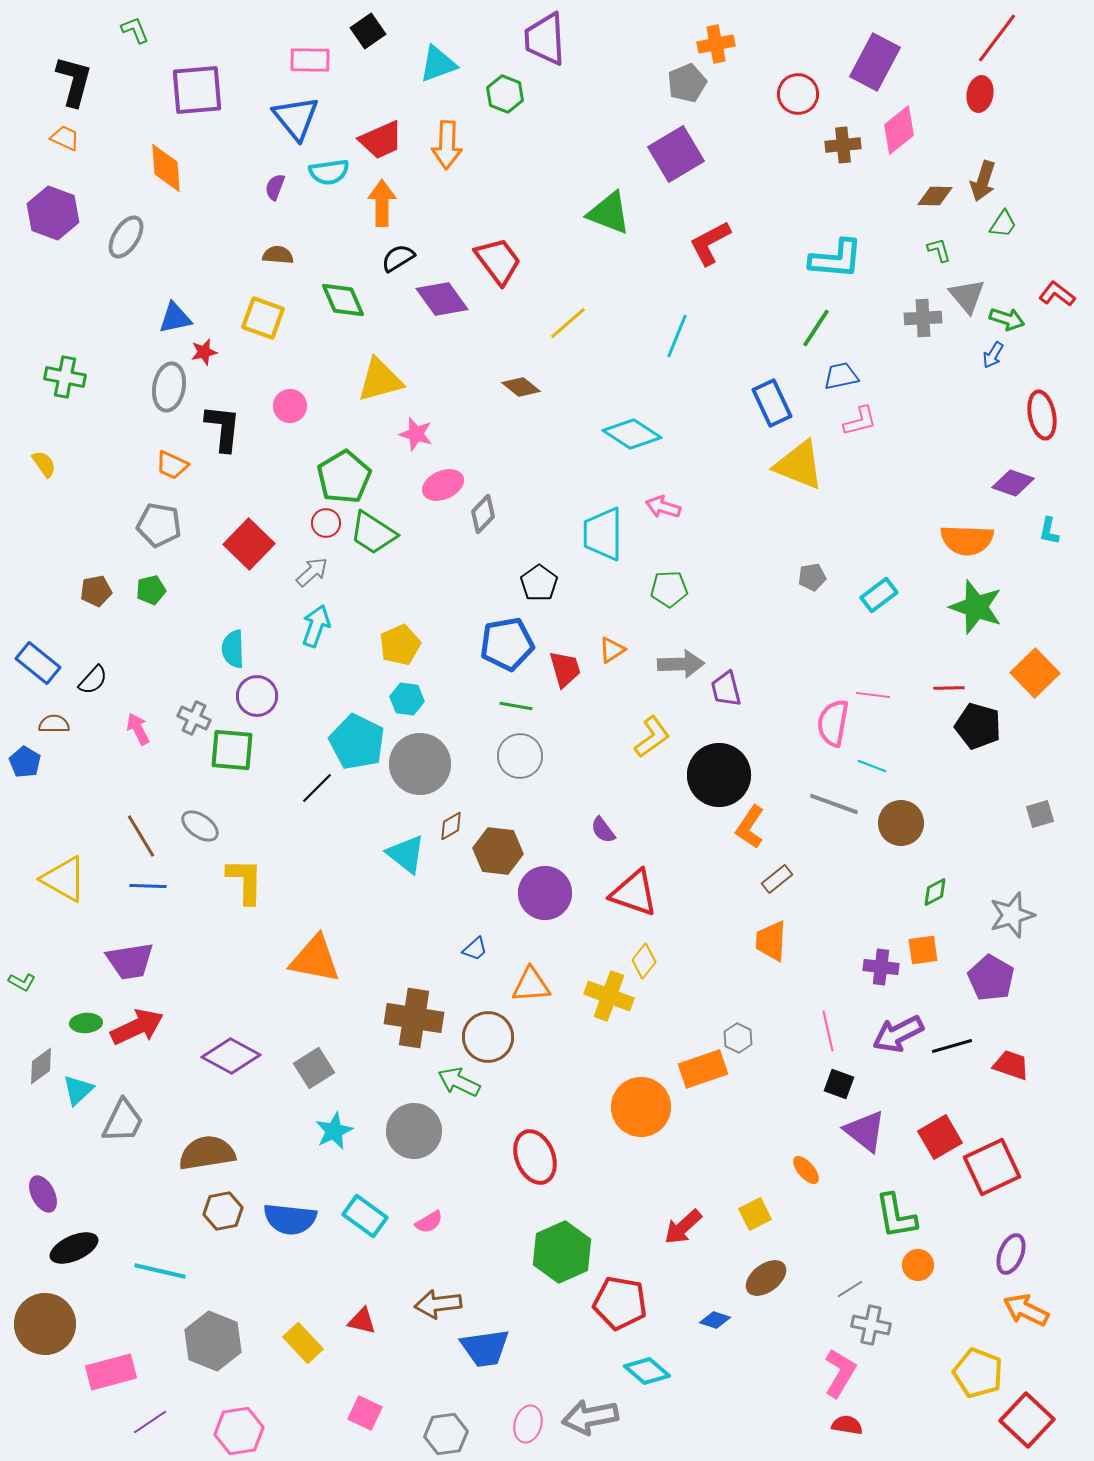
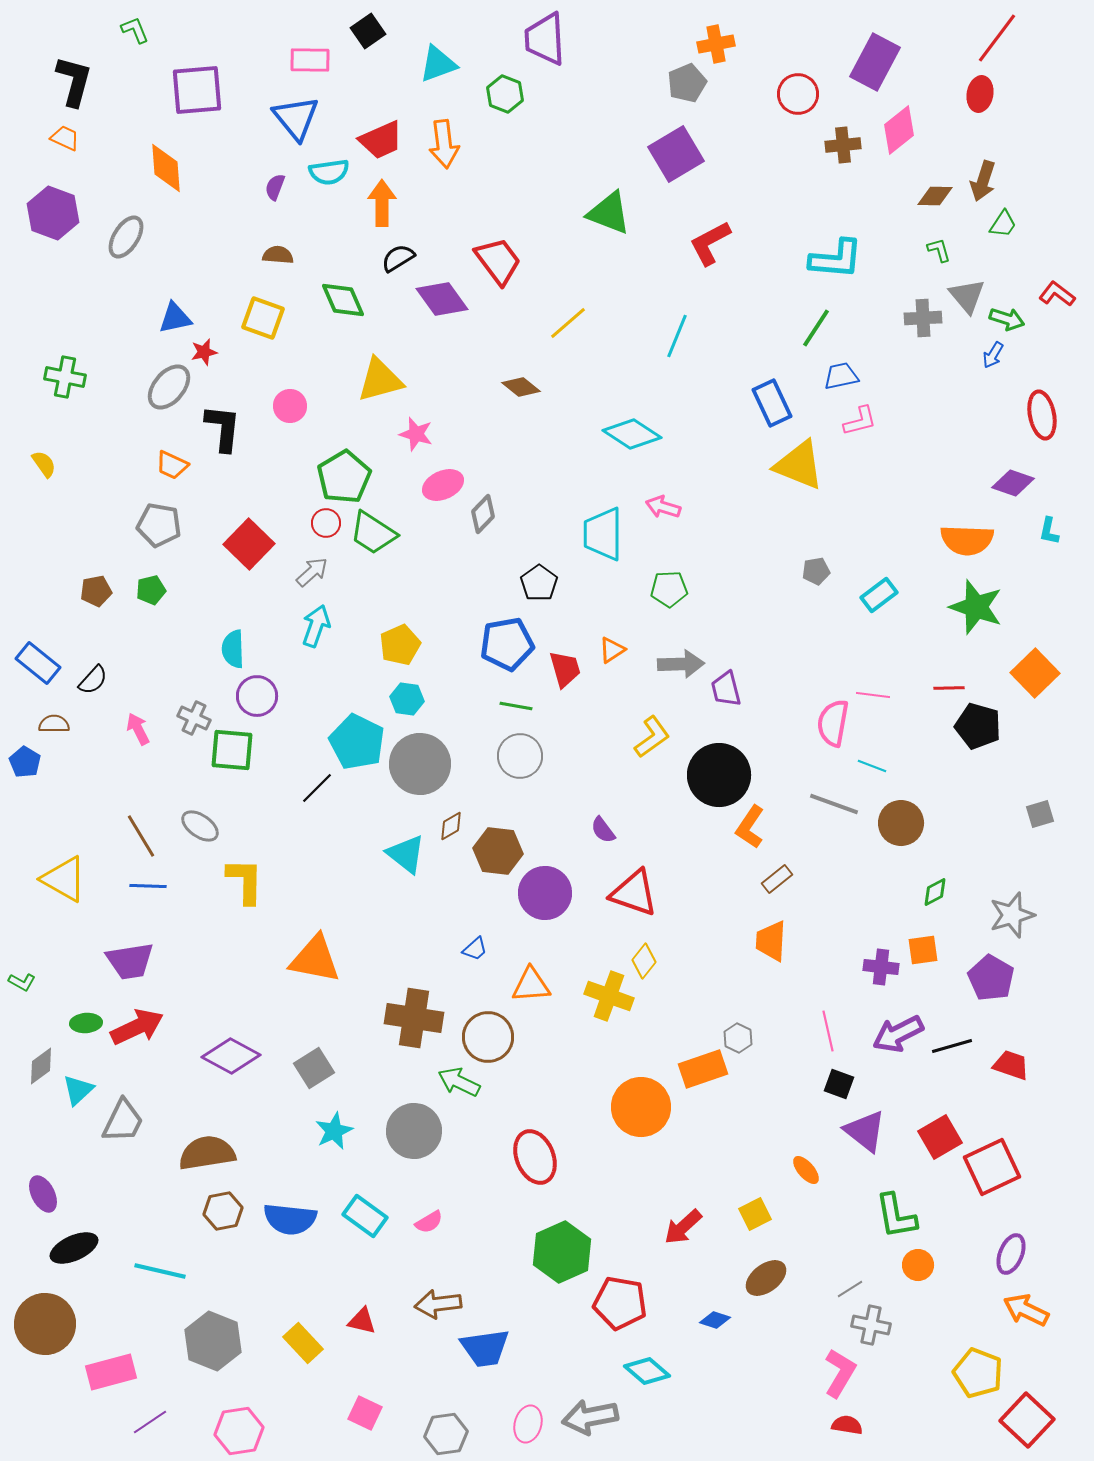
orange arrow at (447, 145): moved 3 px left, 1 px up; rotated 9 degrees counterclockwise
gray ellipse at (169, 387): rotated 30 degrees clockwise
gray pentagon at (812, 577): moved 4 px right, 6 px up
